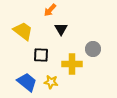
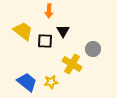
orange arrow: moved 1 px left, 1 px down; rotated 40 degrees counterclockwise
black triangle: moved 2 px right, 2 px down
black square: moved 4 px right, 14 px up
yellow cross: rotated 30 degrees clockwise
yellow star: rotated 16 degrees counterclockwise
